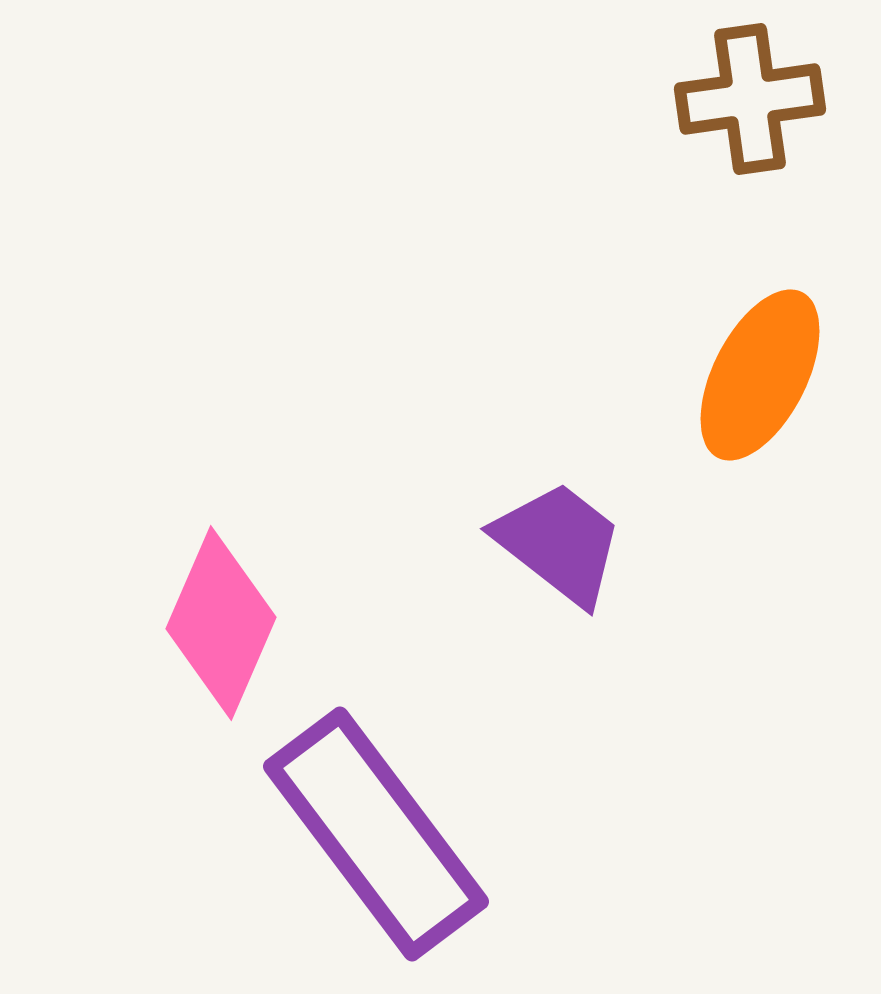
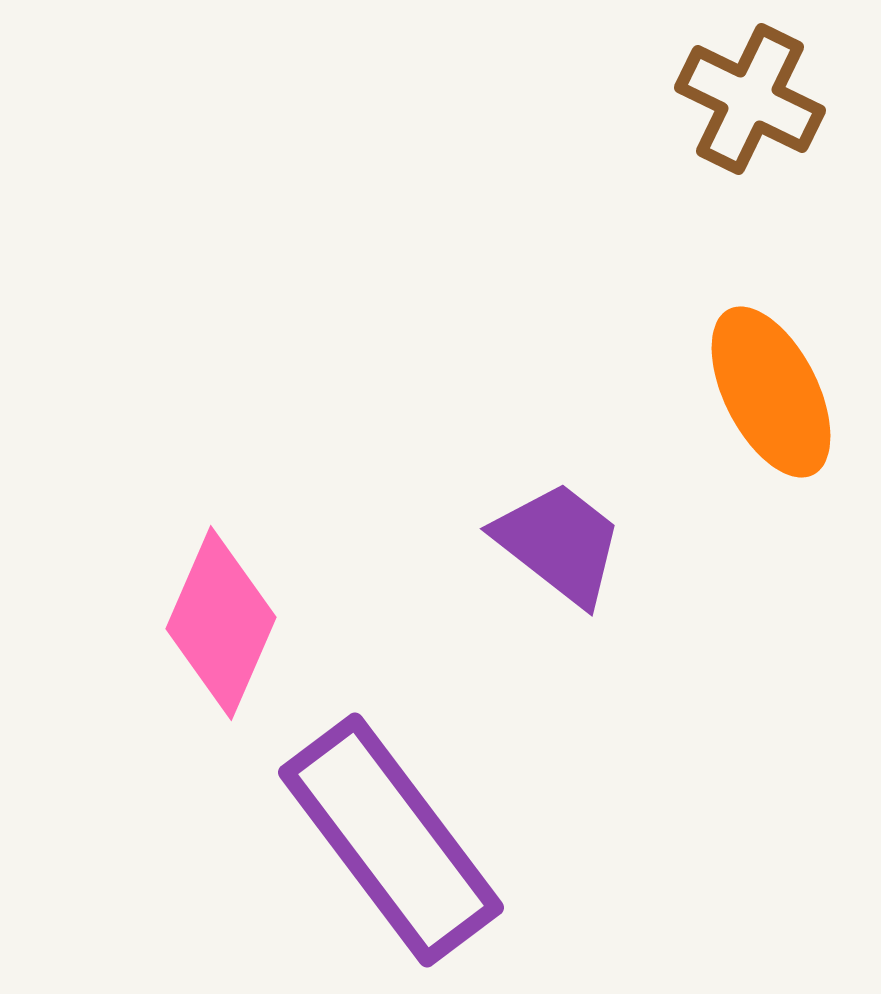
brown cross: rotated 34 degrees clockwise
orange ellipse: moved 11 px right, 17 px down; rotated 54 degrees counterclockwise
purple rectangle: moved 15 px right, 6 px down
